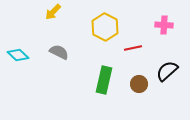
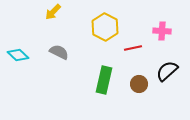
pink cross: moved 2 px left, 6 px down
